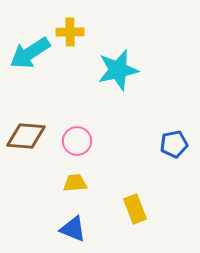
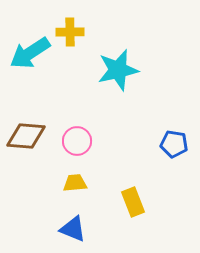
blue pentagon: rotated 20 degrees clockwise
yellow rectangle: moved 2 px left, 7 px up
